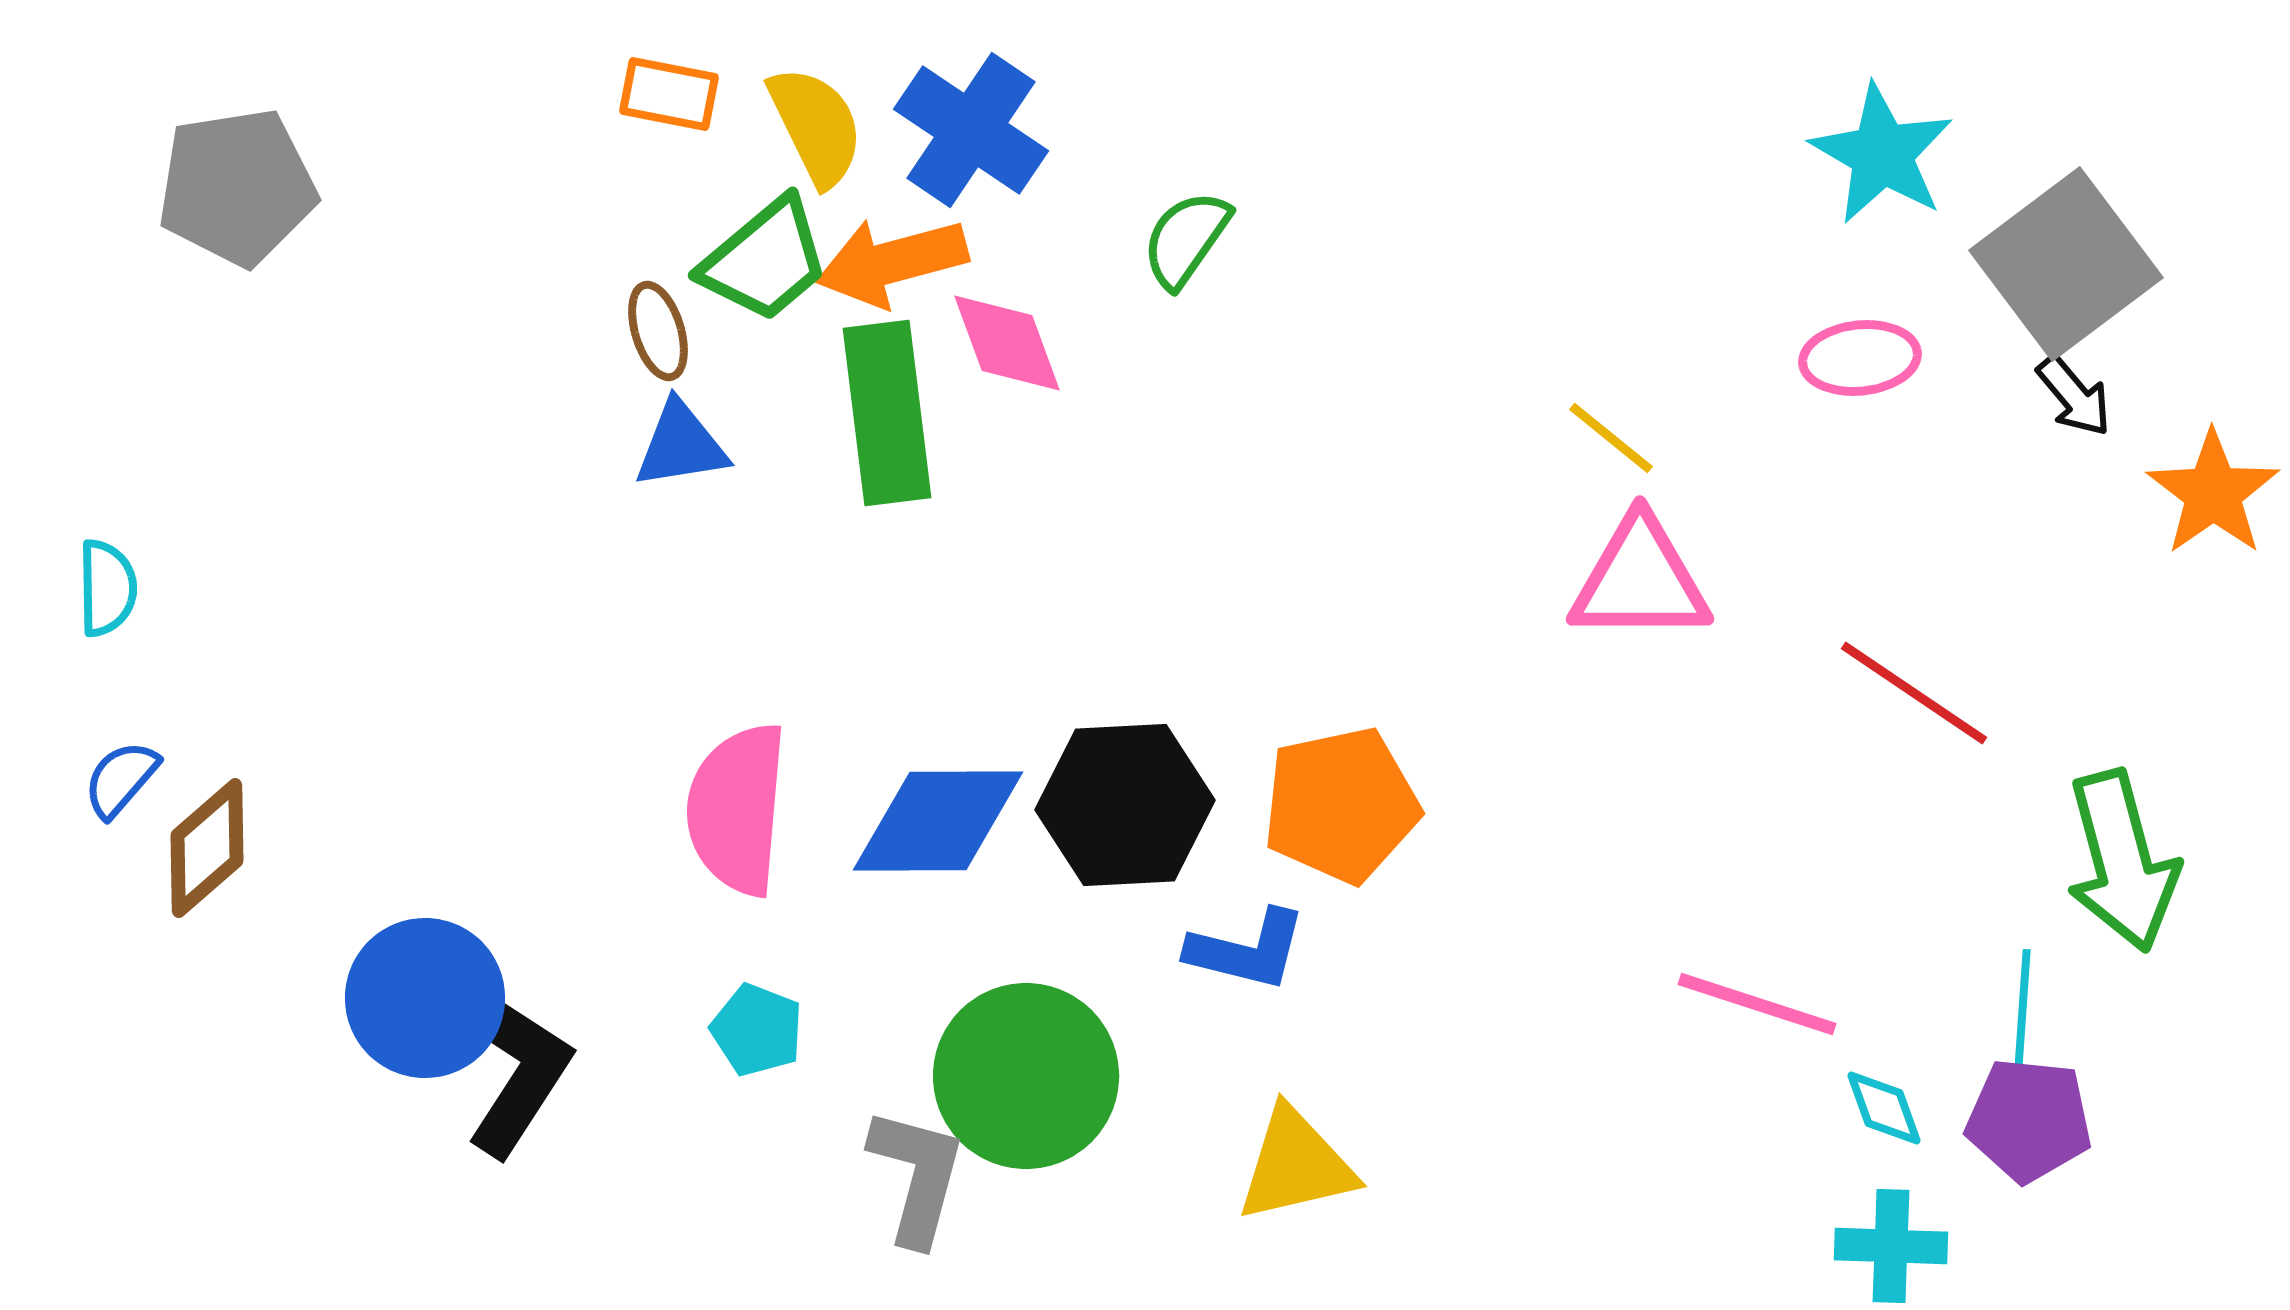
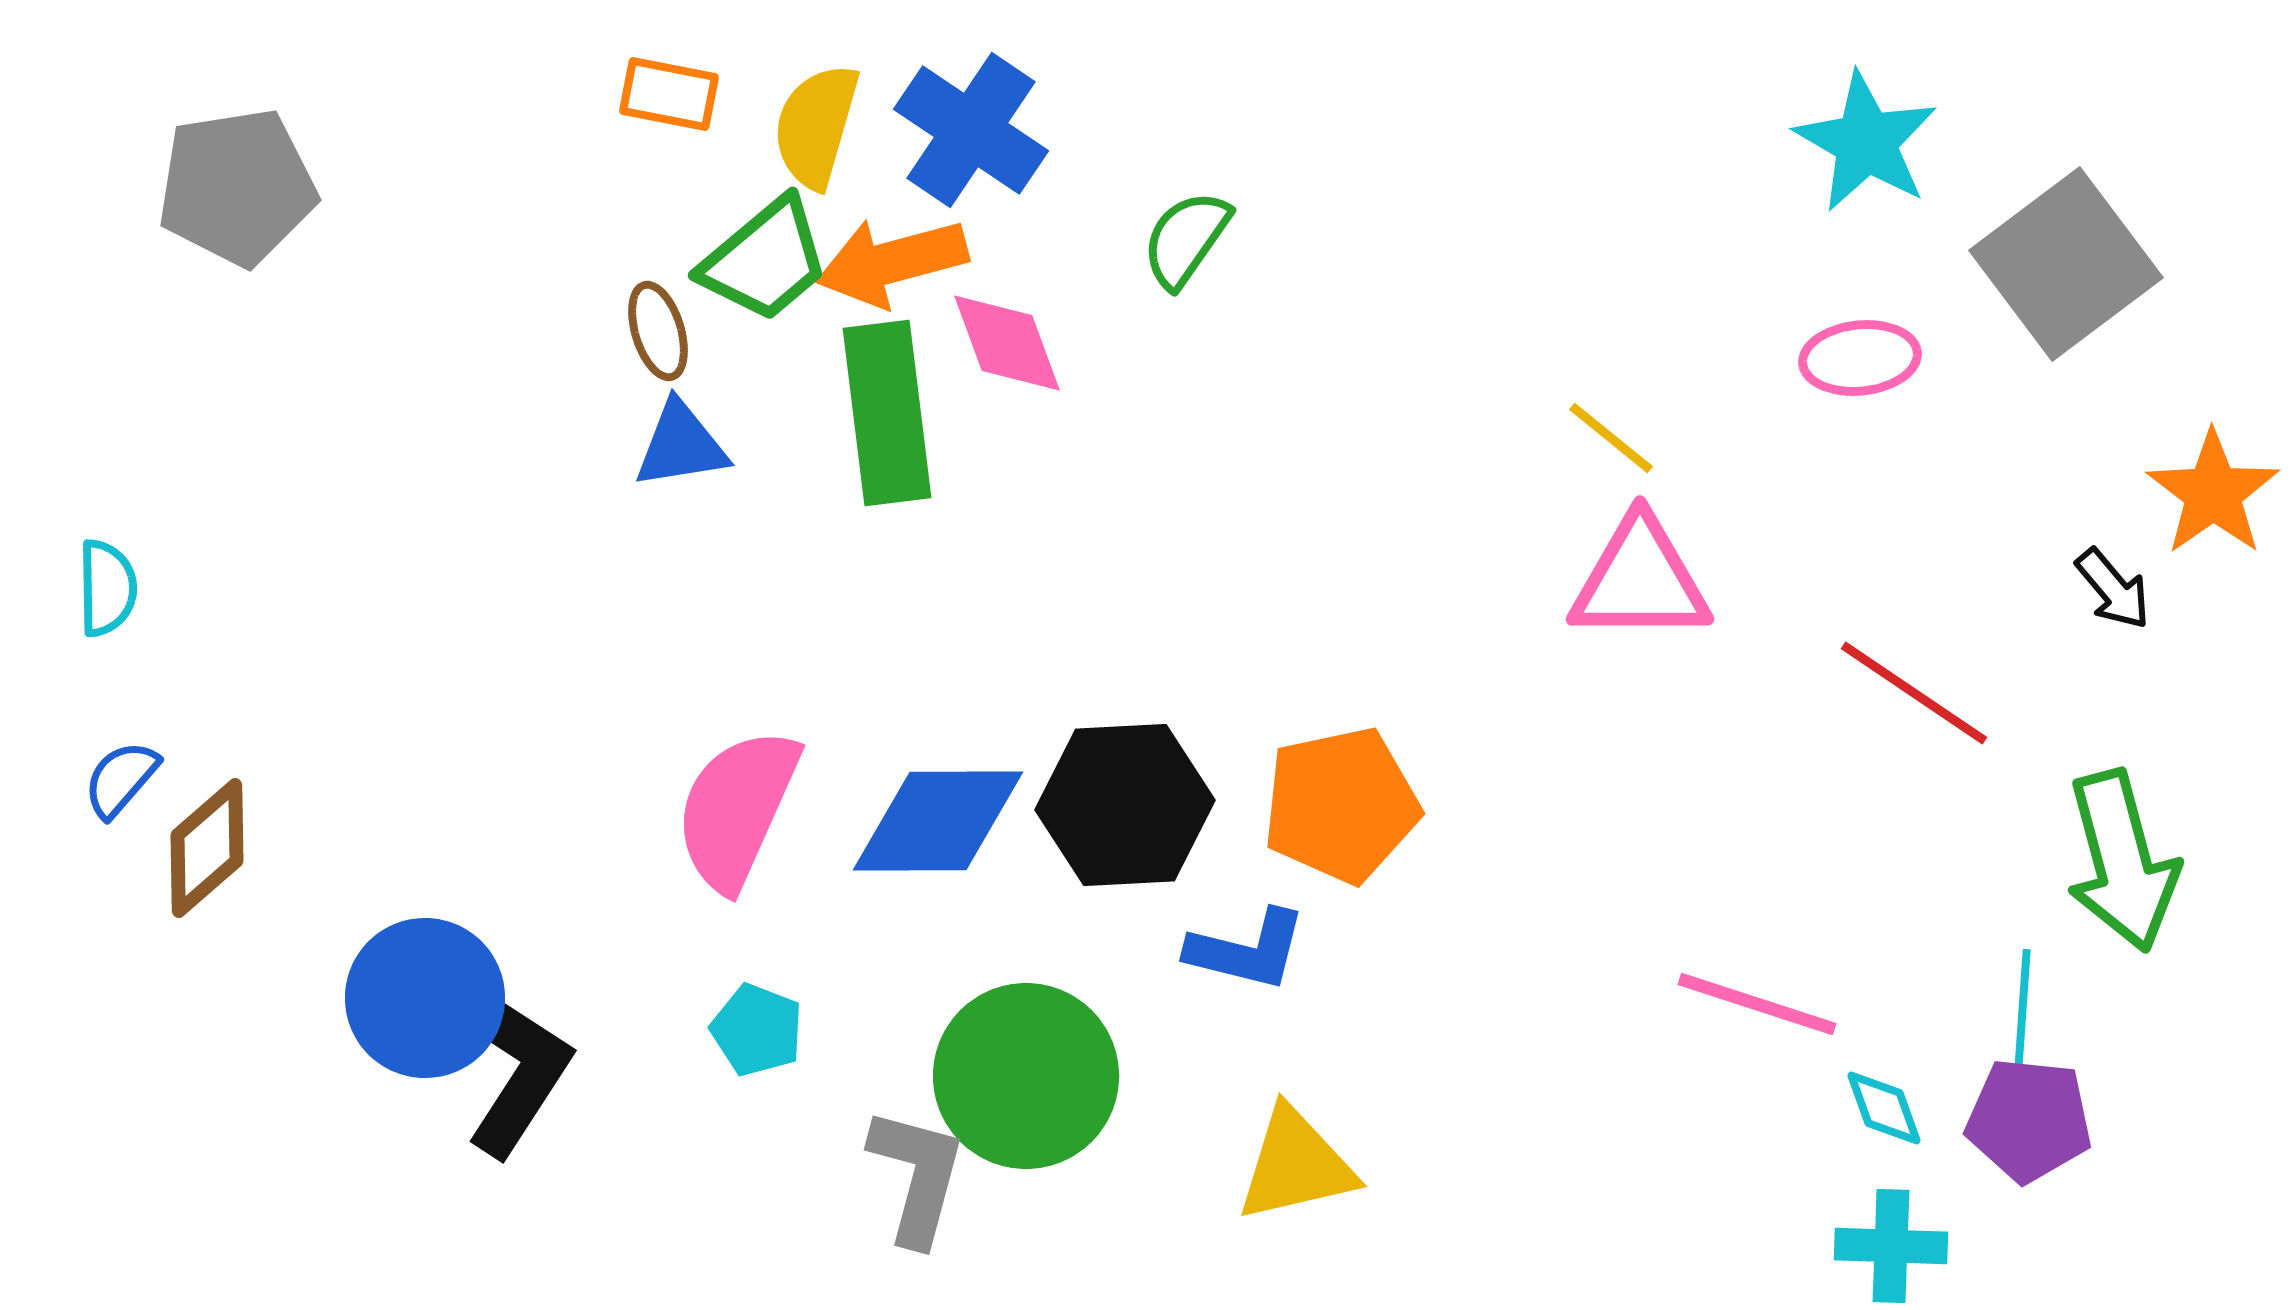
yellow semicircle: rotated 138 degrees counterclockwise
cyan star: moved 16 px left, 12 px up
black arrow: moved 39 px right, 193 px down
pink semicircle: rotated 19 degrees clockwise
